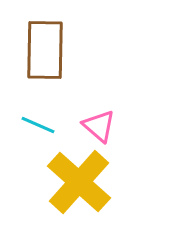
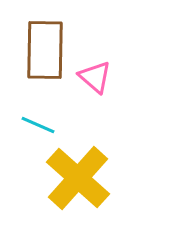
pink triangle: moved 4 px left, 49 px up
yellow cross: moved 1 px left, 4 px up
